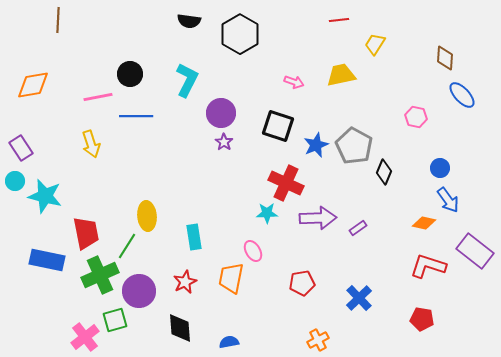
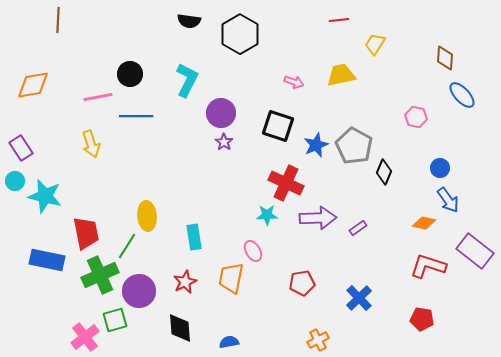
cyan star at (267, 213): moved 2 px down
